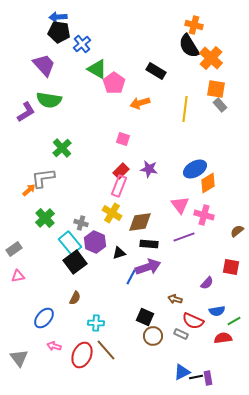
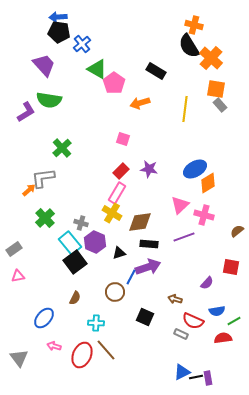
pink rectangle at (119, 186): moved 2 px left, 7 px down; rotated 10 degrees clockwise
pink triangle at (180, 205): rotated 24 degrees clockwise
brown circle at (153, 336): moved 38 px left, 44 px up
